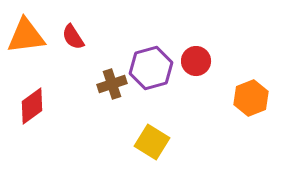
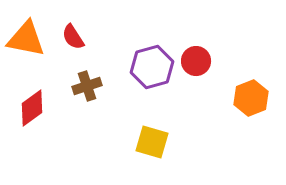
orange triangle: moved 3 px down; rotated 18 degrees clockwise
purple hexagon: moved 1 px right, 1 px up
brown cross: moved 25 px left, 2 px down
red diamond: moved 2 px down
yellow square: rotated 16 degrees counterclockwise
